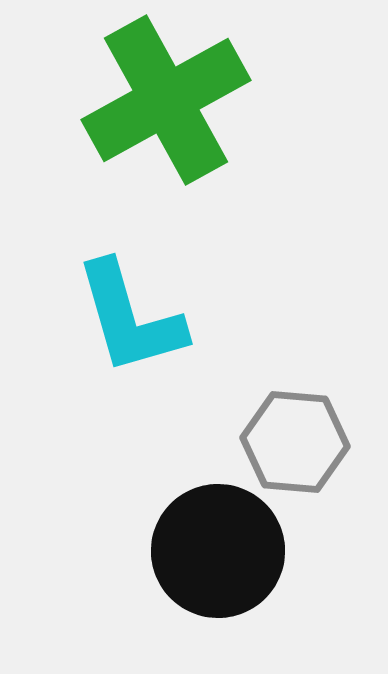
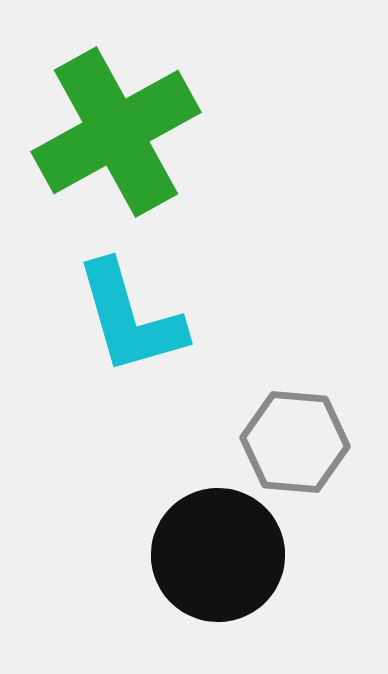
green cross: moved 50 px left, 32 px down
black circle: moved 4 px down
